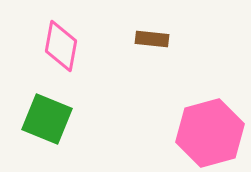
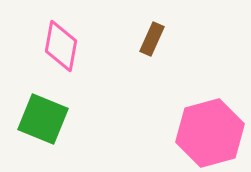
brown rectangle: rotated 72 degrees counterclockwise
green square: moved 4 px left
